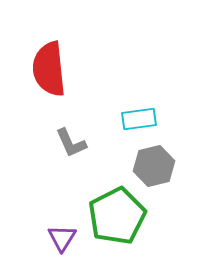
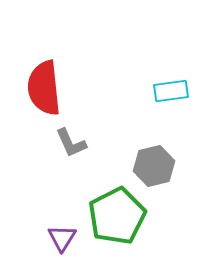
red semicircle: moved 5 px left, 19 px down
cyan rectangle: moved 32 px right, 28 px up
